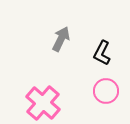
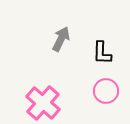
black L-shape: rotated 25 degrees counterclockwise
